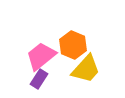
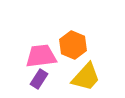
pink trapezoid: rotated 32 degrees clockwise
yellow trapezoid: moved 8 px down
